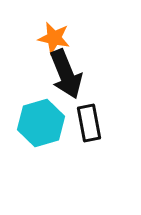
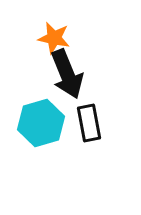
black arrow: moved 1 px right
